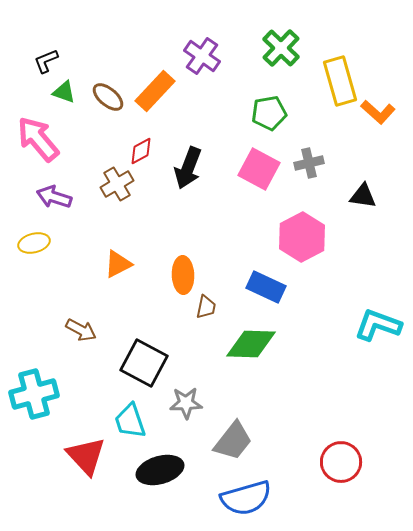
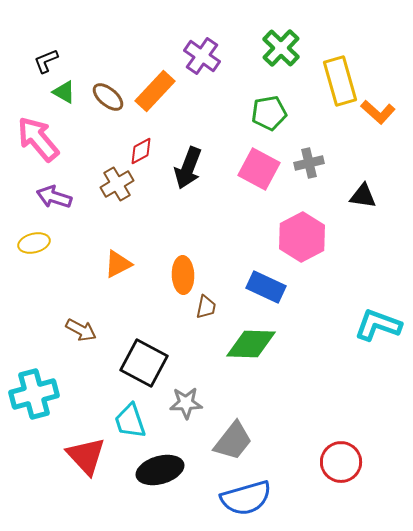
green triangle: rotated 10 degrees clockwise
